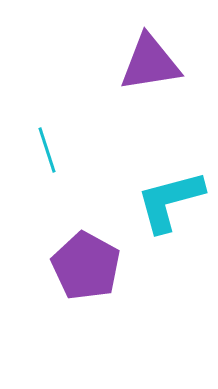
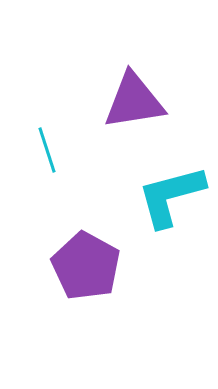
purple triangle: moved 16 px left, 38 px down
cyan L-shape: moved 1 px right, 5 px up
